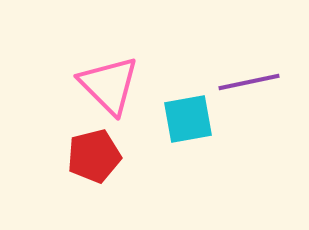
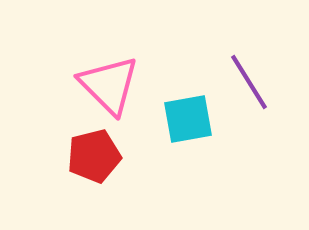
purple line: rotated 70 degrees clockwise
